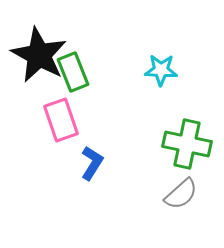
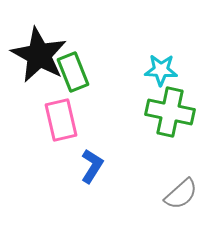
pink rectangle: rotated 6 degrees clockwise
green cross: moved 17 px left, 32 px up
blue L-shape: moved 3 px down
